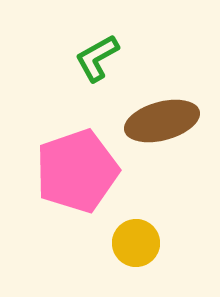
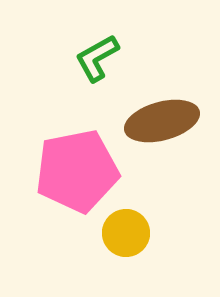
pink pentagon: rotated 8 degrees clockwise
yellow circle: moved 10 px left, 10 px up
